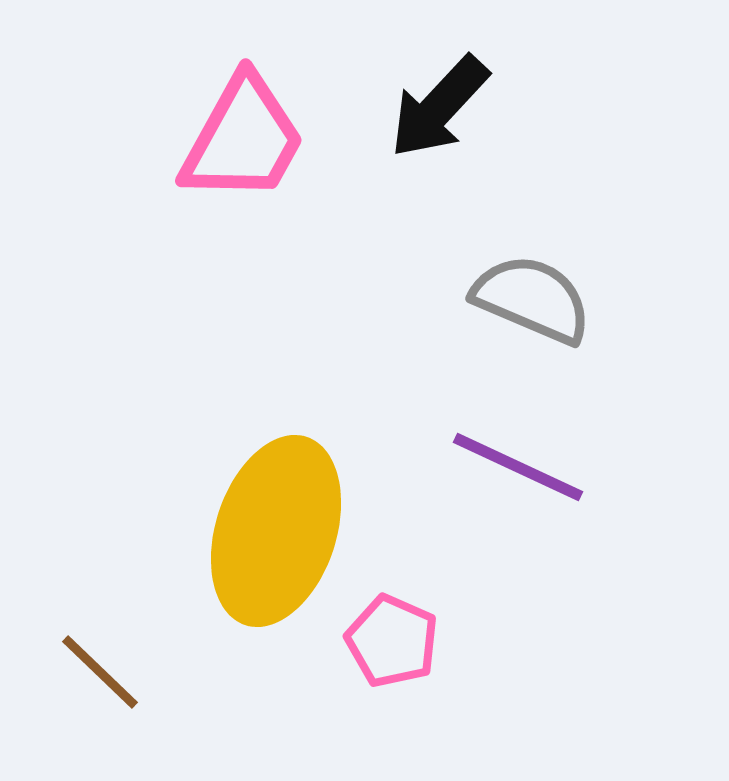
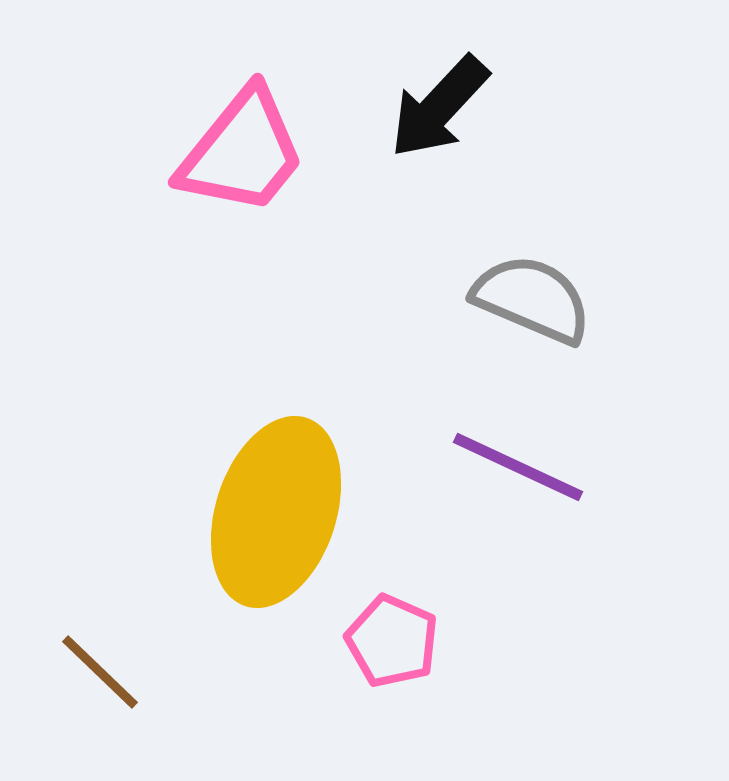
pink trapezoid: moved 1 px left, 13 px down; rotated 10 degrees clockwise
yellow ellipse: moved 19 px up
